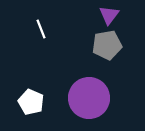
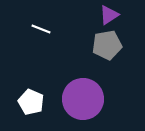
purple triangle: rotated 20 degrees clockwise
white line: rotated 48 degrees counterclockwise
purple circle: moved 6 px left, 1 px down
